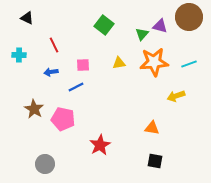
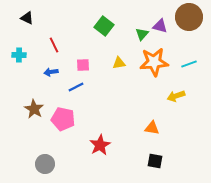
green square: moved 1 px down
